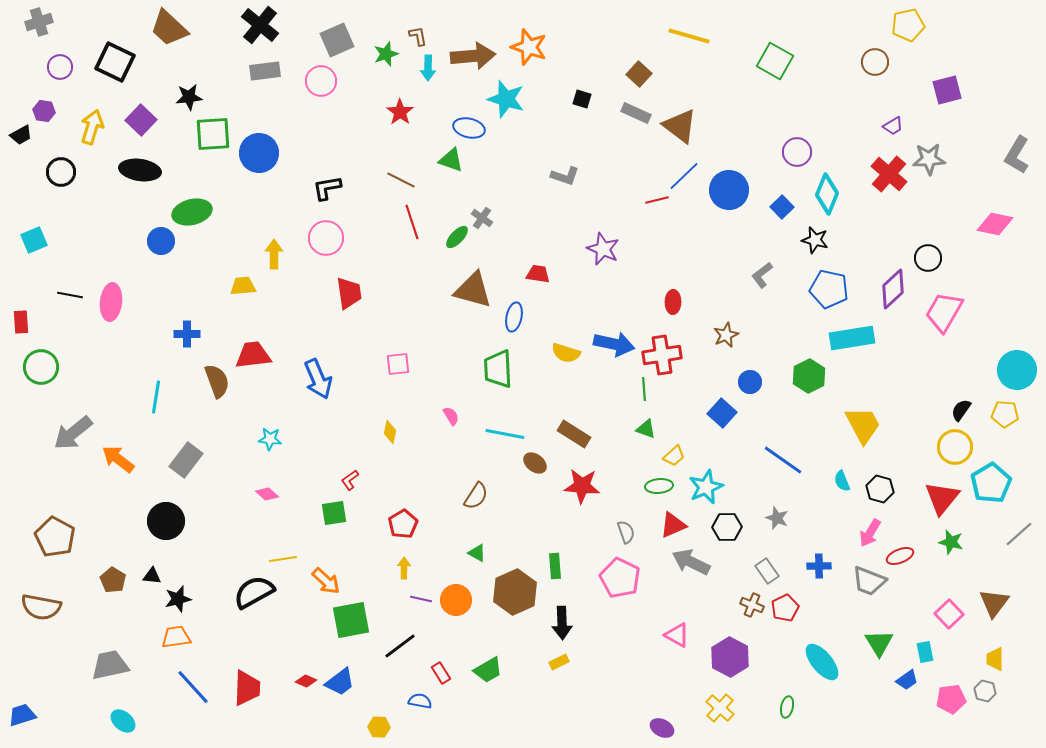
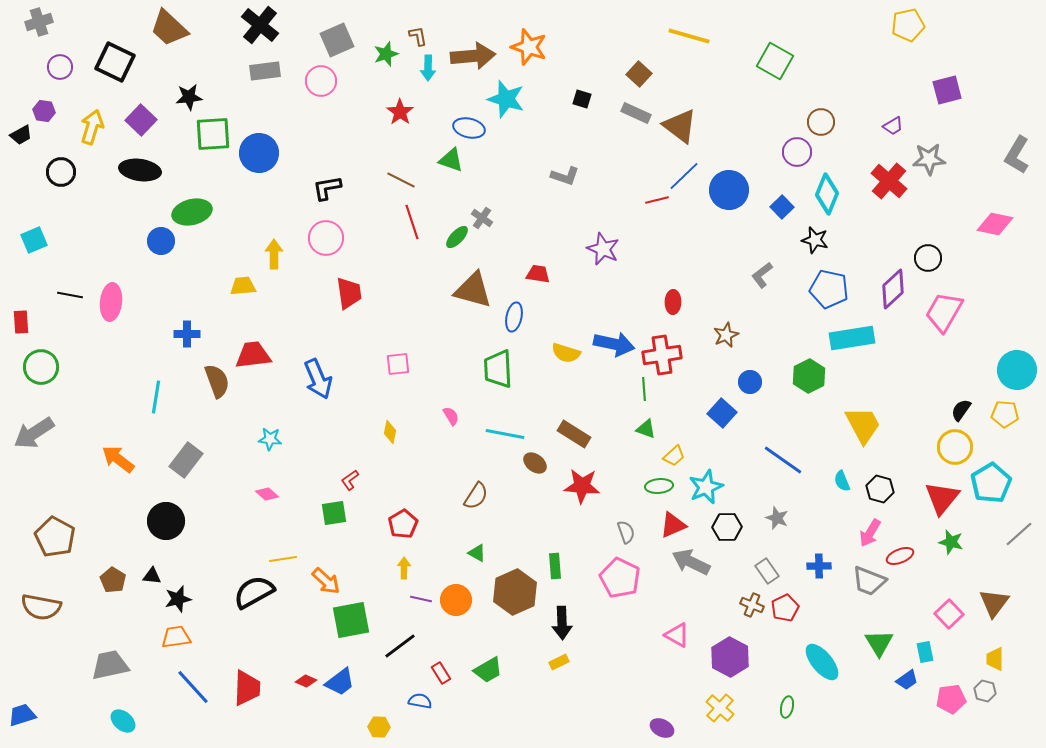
brown circle at (875, 62): moved 54 px left, 60 px down
red cross at (889, 174): moved 7 px down
gray arrow at (73, 433): moved 39 px left; rotated 6 degrees clockwise
